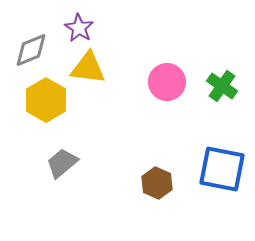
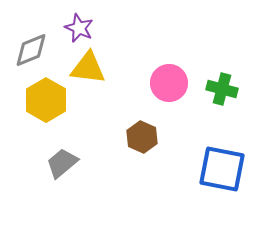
purple star: rotated 8 degrees counterclockwise
pink circle: moved 2 px right, 1 px down
green cross: moved 3 px down; rotated 20 degrees counterclockwise
brown hexagon: moved 15 px left, 46 px up
